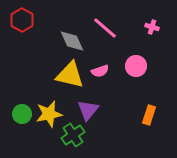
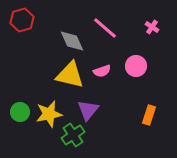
red hexagon: rotated 15 degrees clockwise
pink cross: rotated 16 degrees clockwise
pink semicircle: moved 2 px right
green circle: moved 2 px left, 2 px up
